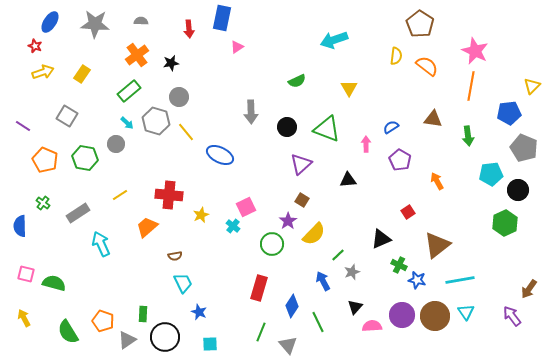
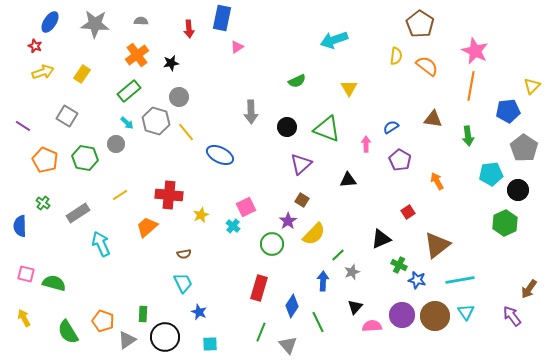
blue pentagon at (509, 113): moved 1 px left, 2 px up
gray pentagon at (524, 148): rotated 12 degrees clockwise
brown semicircle at (175, 256): moved 9 px right, 2 px up
blue arrow at (323, 281): rotated 30 degrees clockwise
